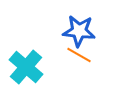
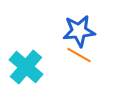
blue star: rotated 12 degrees counterclockwise
